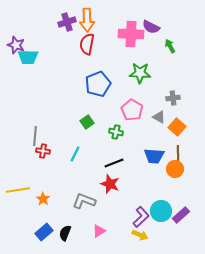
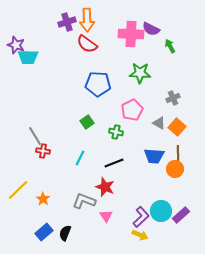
purple semicircle: moved 2 px down
red semicircle: rotated 65 degrees counterclockwise
blue pentagon: rotated 25 degrees clockwise
gray cross: rotated 16 degrees counterclockwise
pink pentagon: rotated 15 degrees clockwise
gray triangle: moved 6 px down
gray line: rotated 36 degrees counterclockwise
cyan line: moved 5 px right, 4 px down
red star: moved 5 px left, 3 px down
yellow line: rotated 35 degrees counterclockwise
pink triangle: moved 7 px right, 15 px up; rotated 32 degrees counterclockwise
